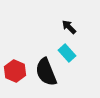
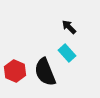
black semicircle: moved 1 px left
